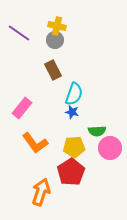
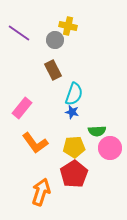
yellow cross: moved 11 px right
red pentagon: moved 3 px right, 2 px down
